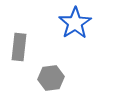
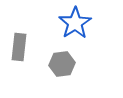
gray hexagon: moved 11 px right, 14 px up
